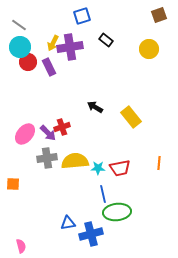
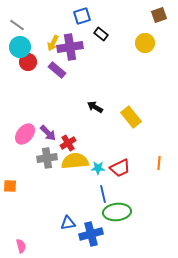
gray line: moved 2 px left
black rectangle: moved 5 px left, 6 px up
yellow circle: moved 4 px left, 6 px up
purple rectangle: moved 8 px right, 3 px down; rotated 24 degrees counterclockwise
red cross: moved 6 px right, 16 px down; rotated 14 degrees counterclockwise
red trapezoid: rotated 15 degrees counterclockwise
orange square: moved 3 px left, 2 px down
